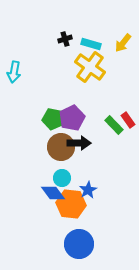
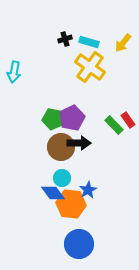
cyan rectangle: moved 2 px left, 2 px up
